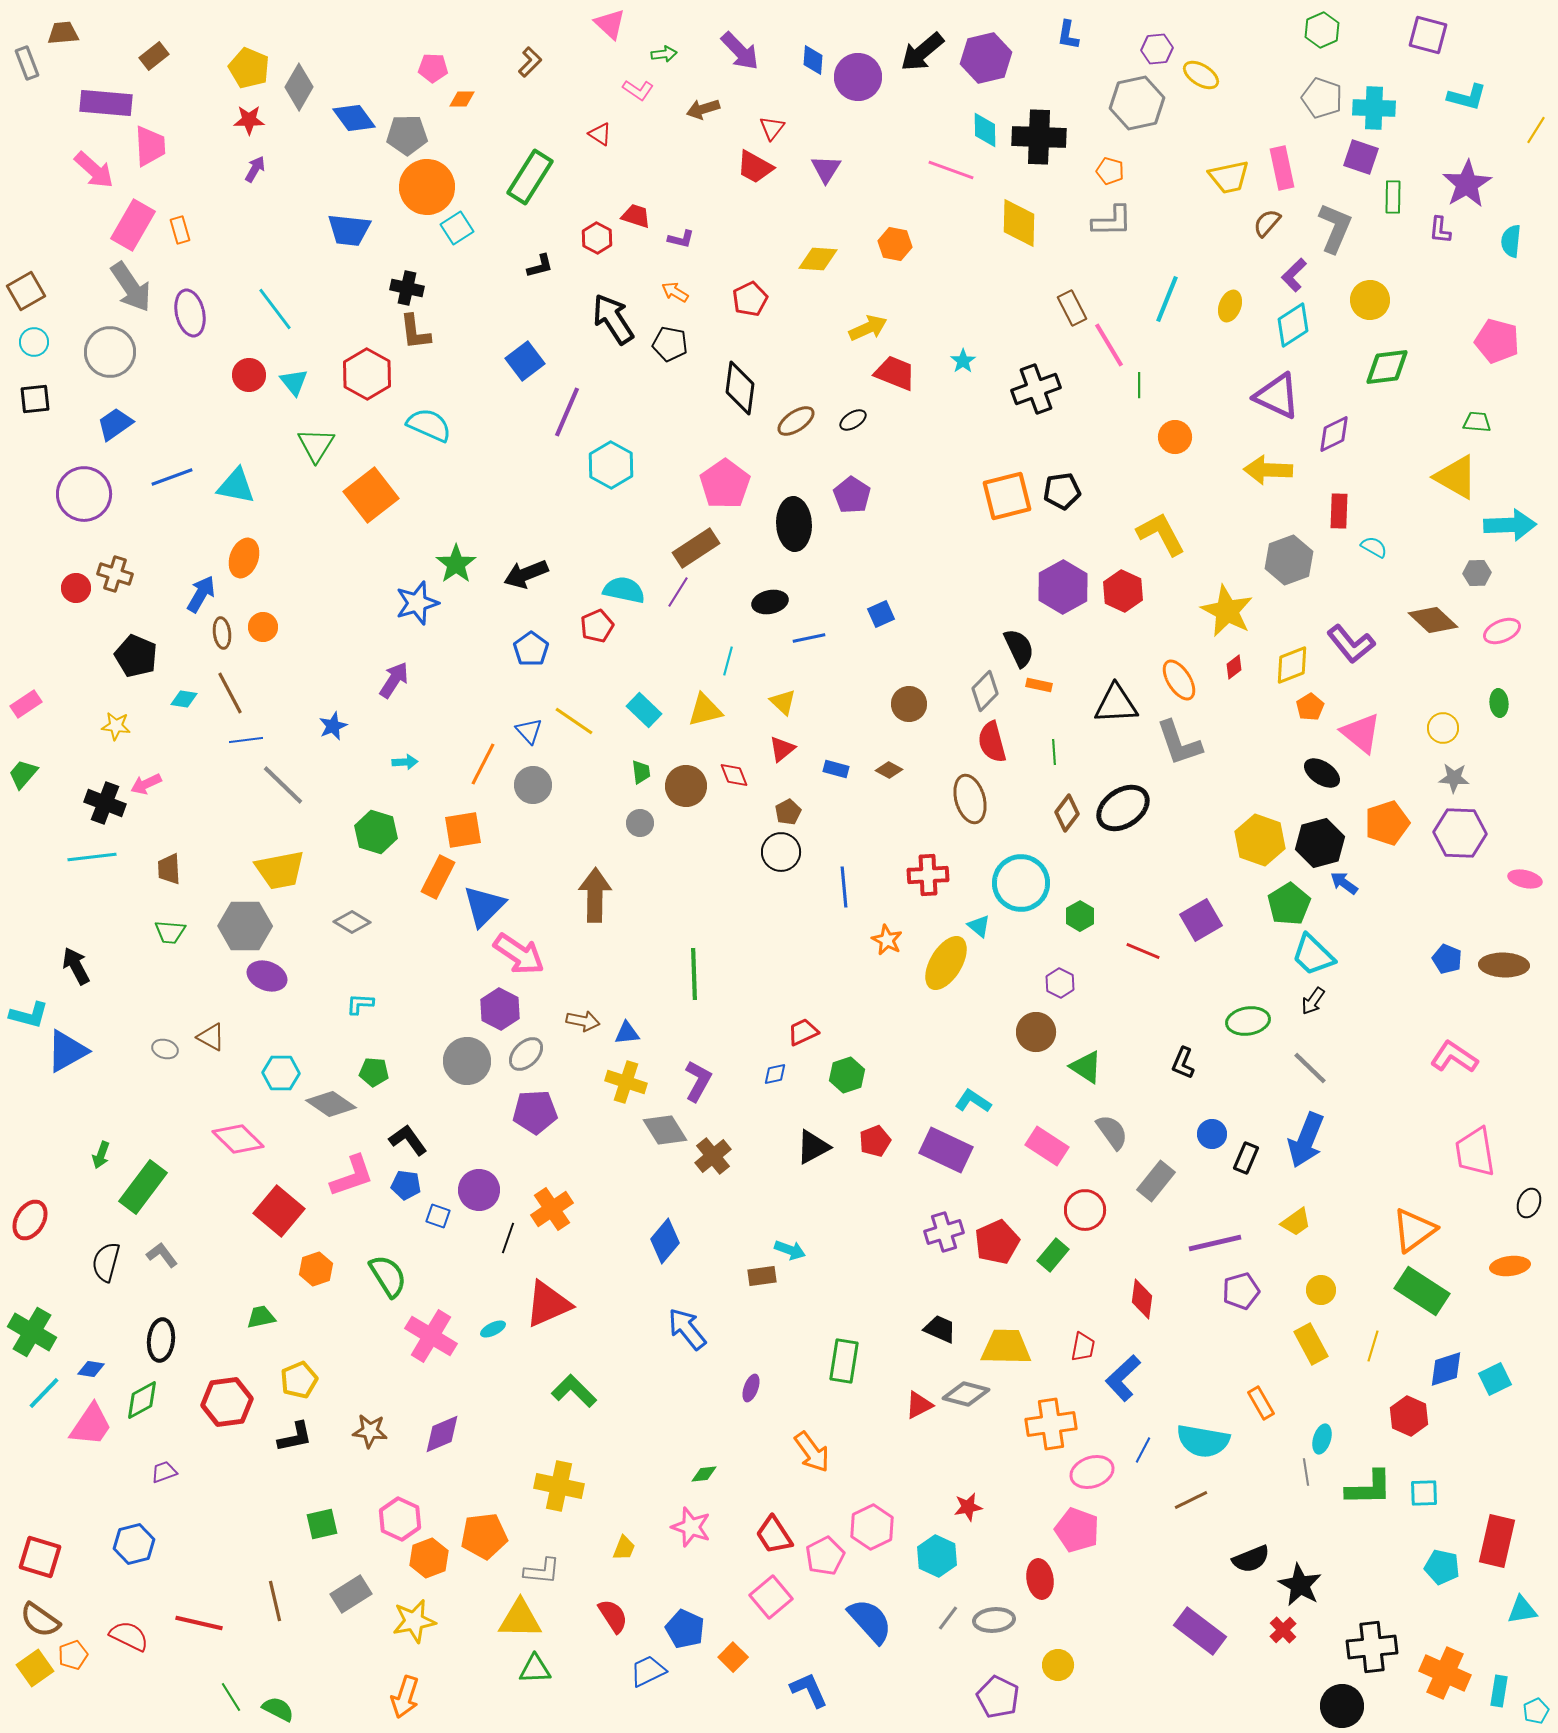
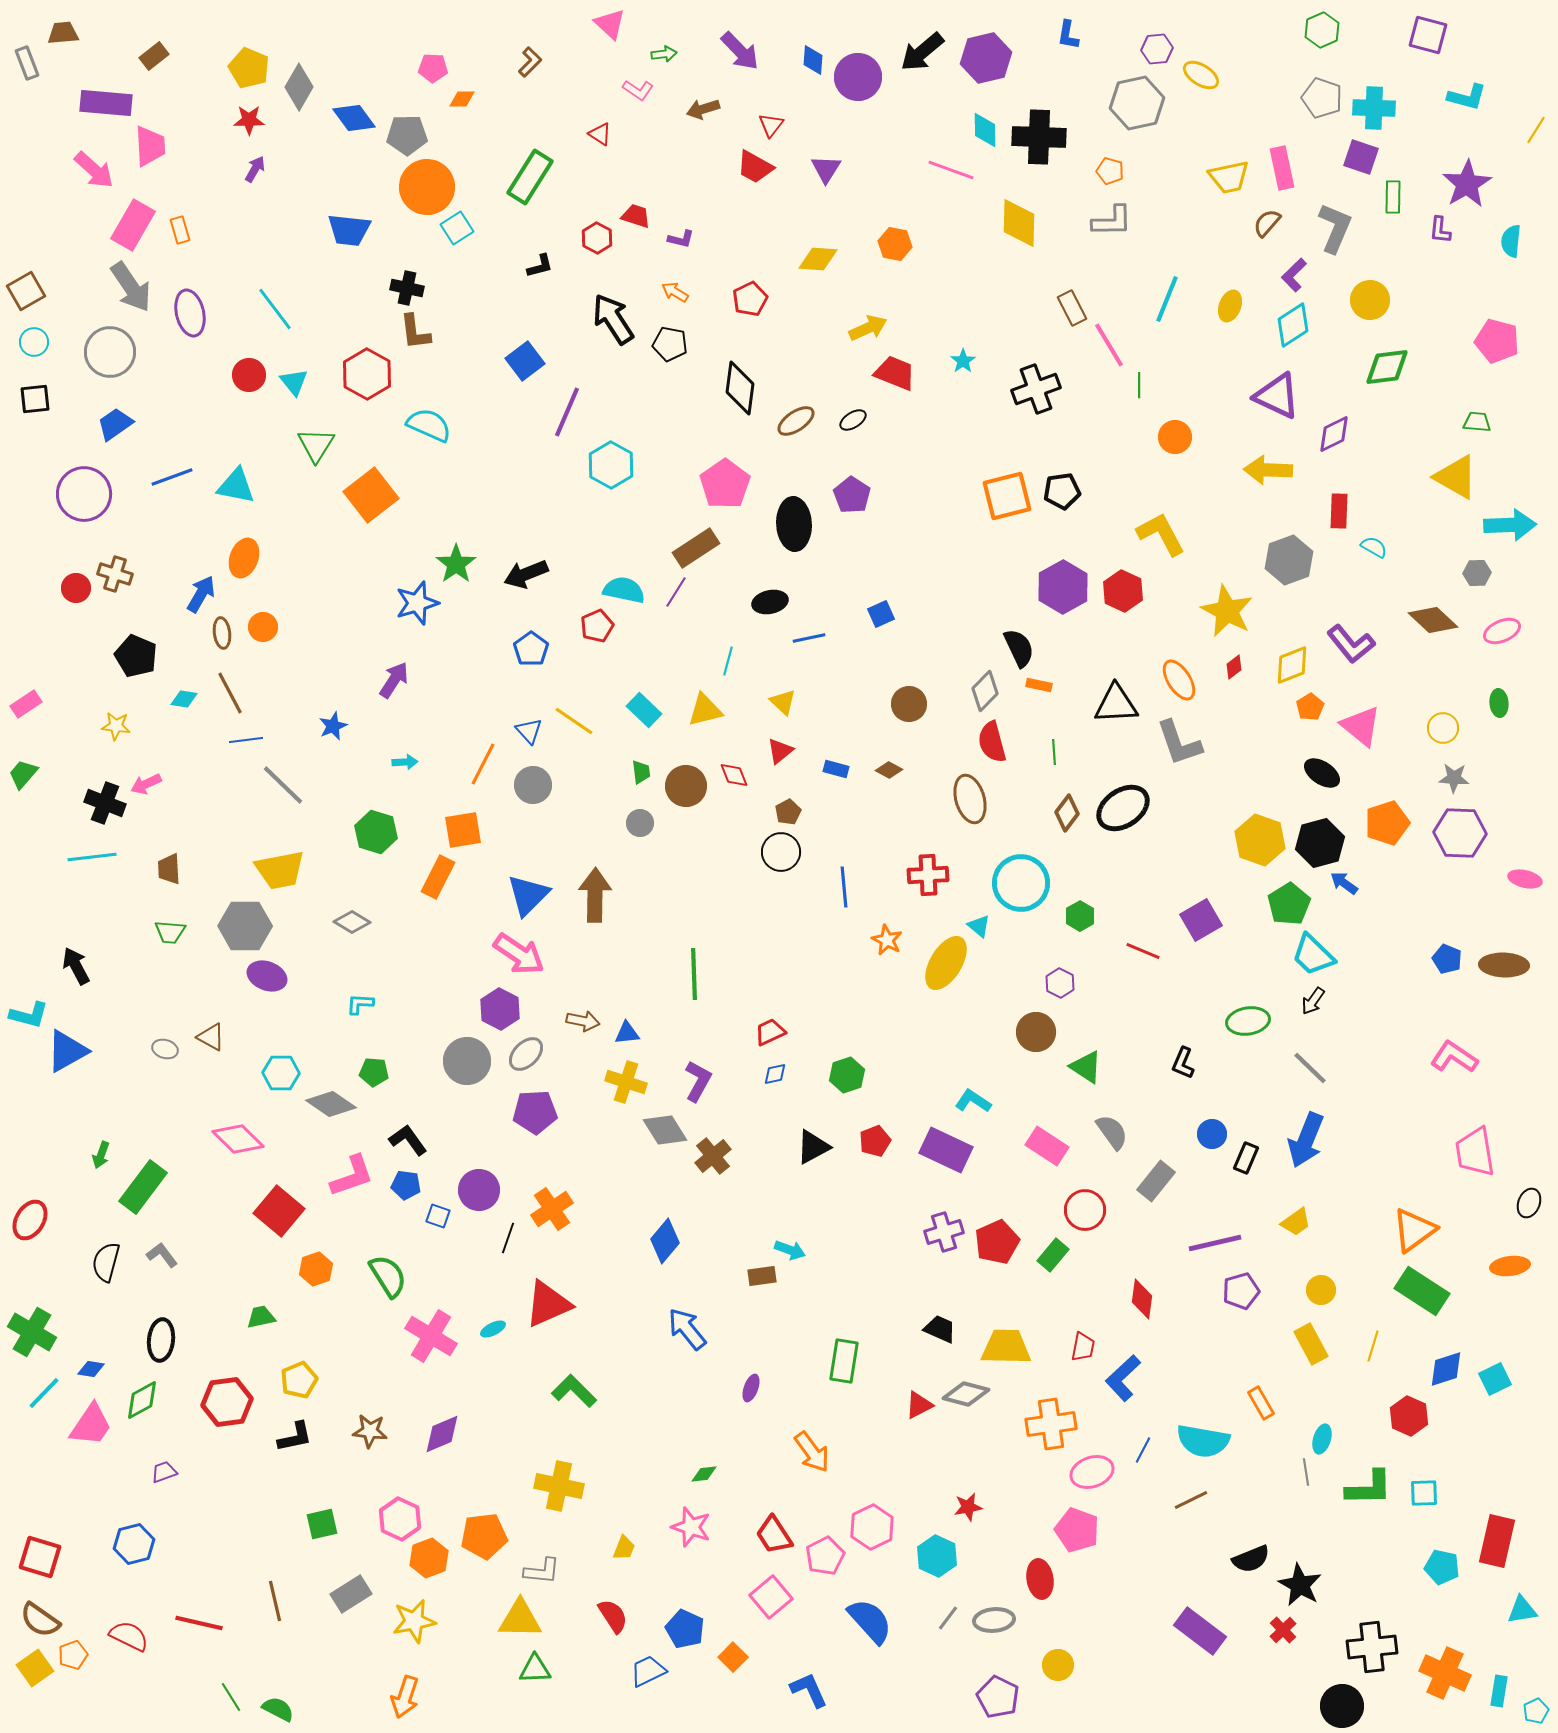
red triangle at (772, 128): moved 1 px left, 3 px up
purple line at (678, 592): moved 2 px left
pink triangle at (1361, 733): moved 7 px up
red triangle at (782, 749): moved 2 px left, 2 px down
blue triangle at (484, 906): moved 44 px right, 11 px up
red trapezoid at (803, 1032): moved 33 px left
